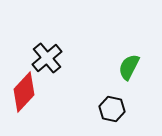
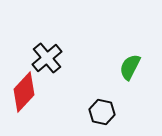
green semicircle: moved 1 px right
black hexagon: moved 10 px left, 3 px down
